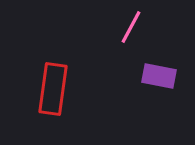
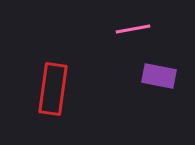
pink line: moved 2 px right, 2 px down; rotated 52 degrees clockwise
